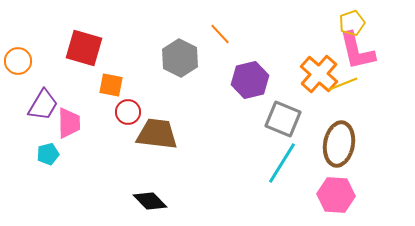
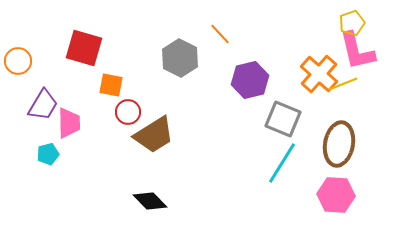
brown trapezoid: moved 3 px left, 1 px down; rotated 141 degrees clockwise
